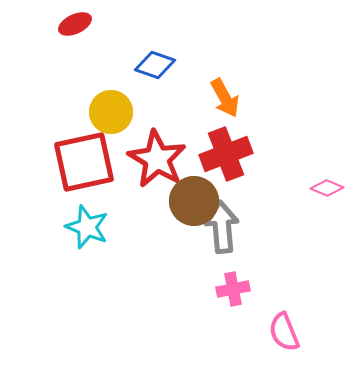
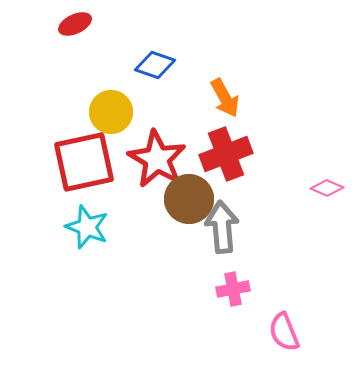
brown circle: moved 5 px left, 2 px up
